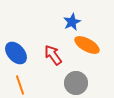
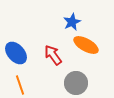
orange ellipse: moved 1 px left
